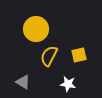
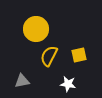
gray triangle: moved 1 px left, 1 px up; rotated 42 degrees counterclockwise
